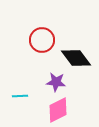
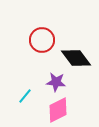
cyan line: moved 5 px right; rotated 49 degrees counterclockwise
